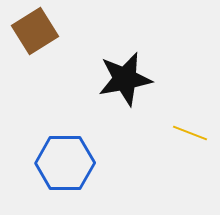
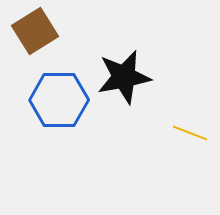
black star: moved 1 px left, 2 px up
blue hexagon: moved 6 px left, 63 px up
